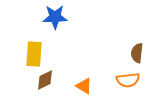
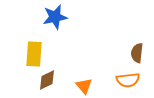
blue star: rotated 10 degrees counterclockwise
brown diamond: moved 2 px right
orange triangle: rotated 18 degrees clockwise
